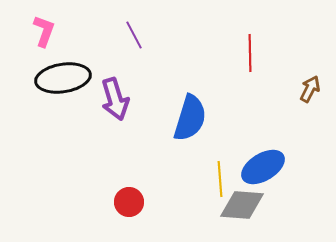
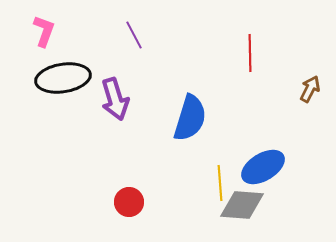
yellow line: moved 4 px down
